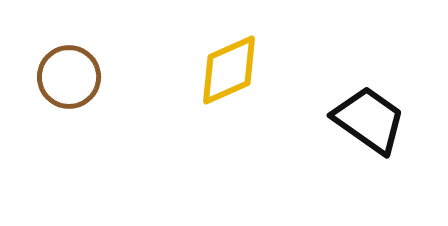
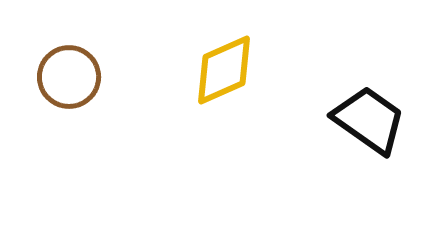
yellow diamond: moved 5 px left
